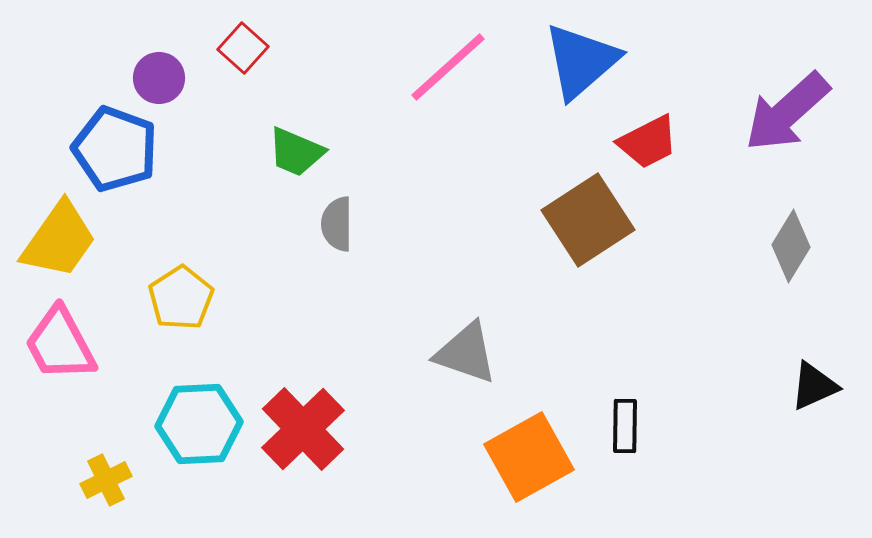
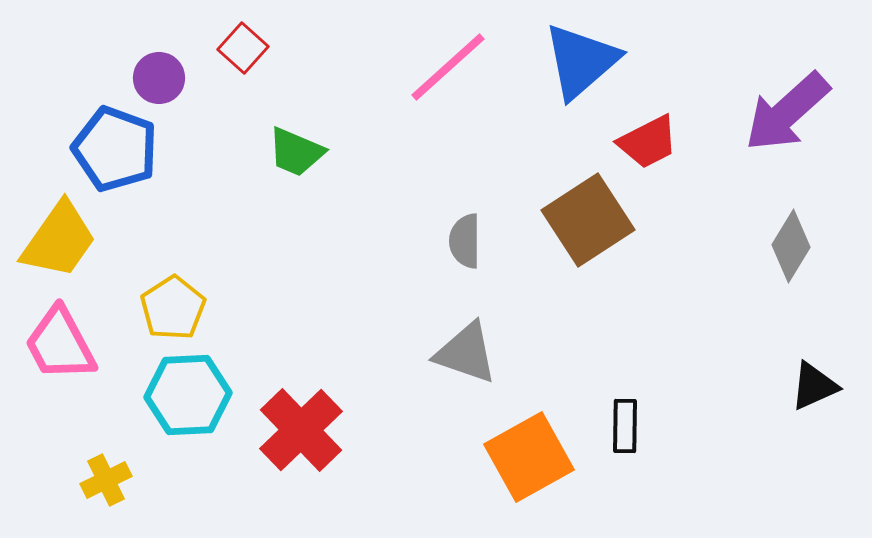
gray semicircle: moved 128 px right, 17 px down
yellow pentagon: moved 8 px left, 10 px down
cyan hexagon: moved 11 px left, 29 px up
red cross: moved 2 px left, 1 px down
